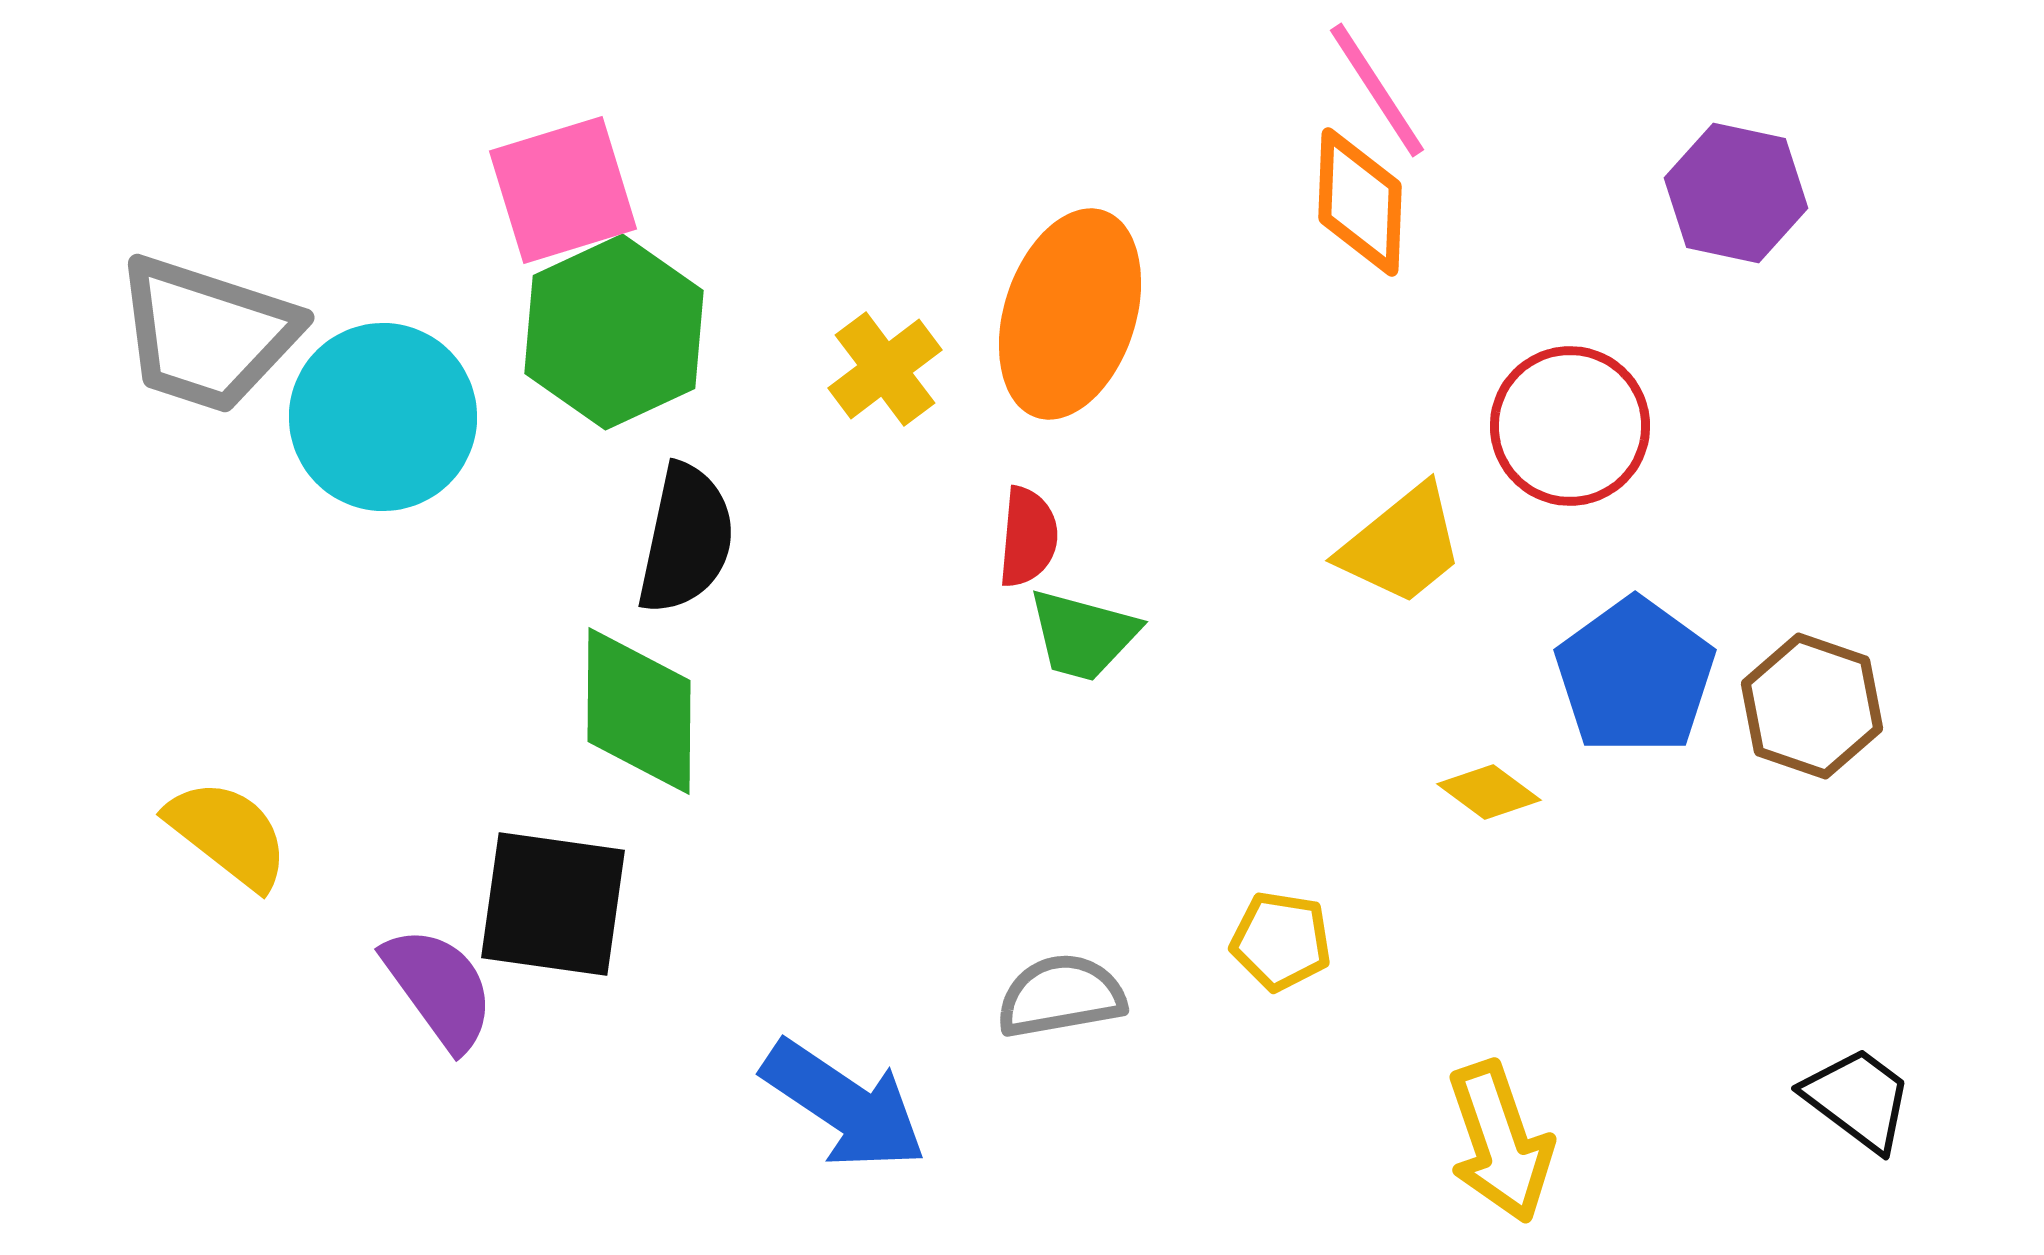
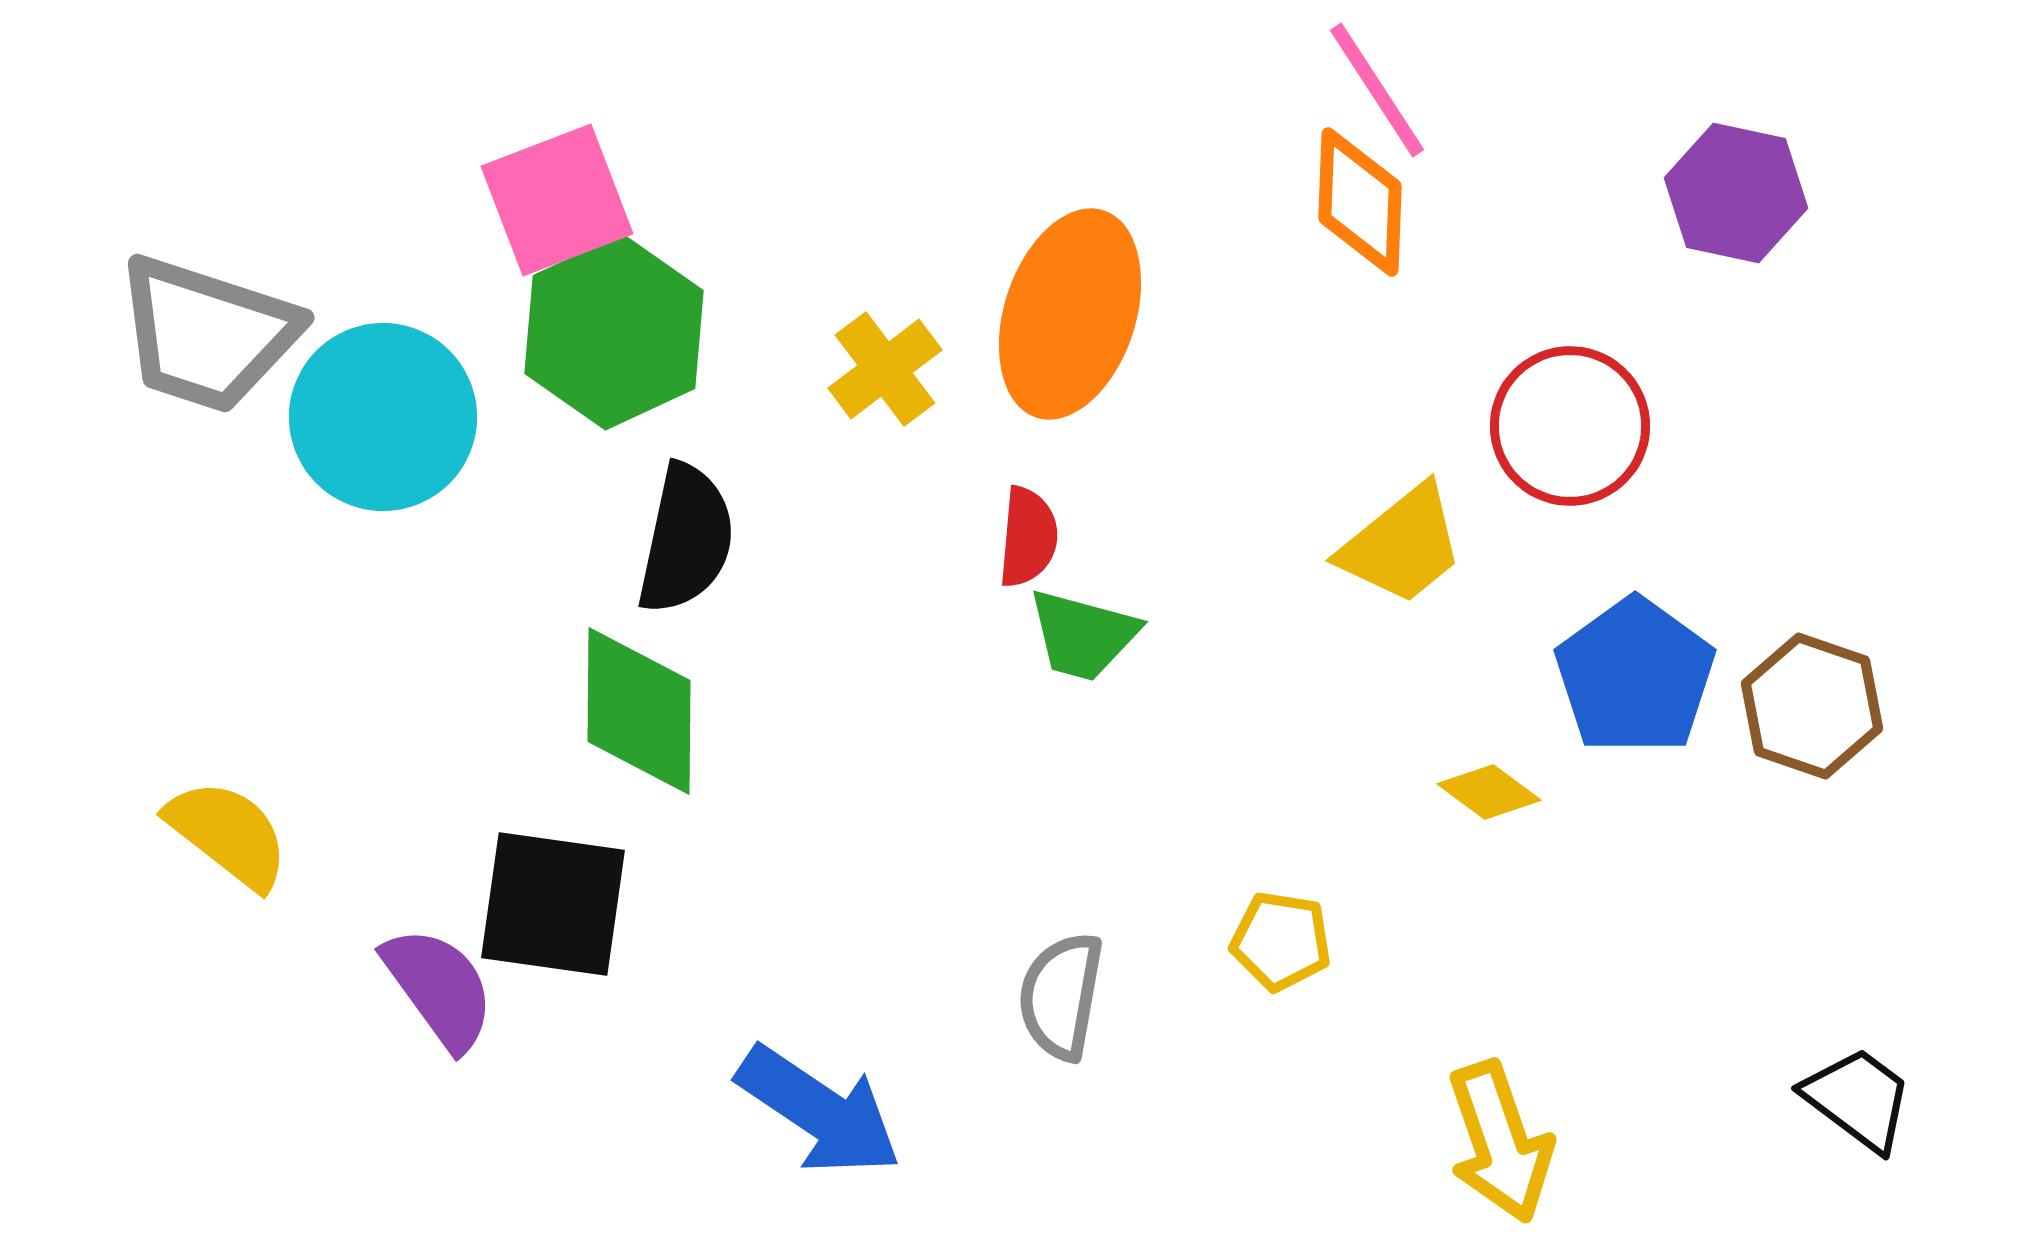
pink square: moved 6 px left, 10 px down; rotated 4 degrees counterclockwise
gray semicircle: rotated 70 degrees counterclockwise
blue arrow: moved 25 px left, 6 px down
